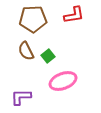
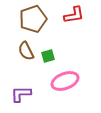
brown pentagon: rotated 16 degrees counterclockwise
green square: rotated 24 degrees clockwise
pink ellipse: moved 2 px right
purple L-shape: moved 3 px up
